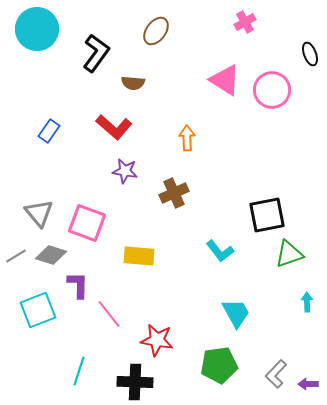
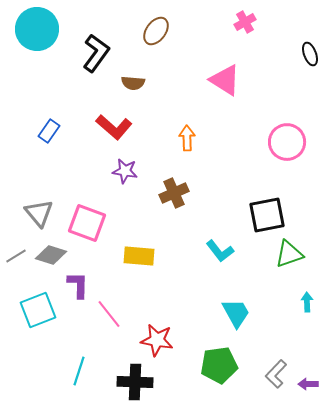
pink circle: moved 15 px right, 52 px down
